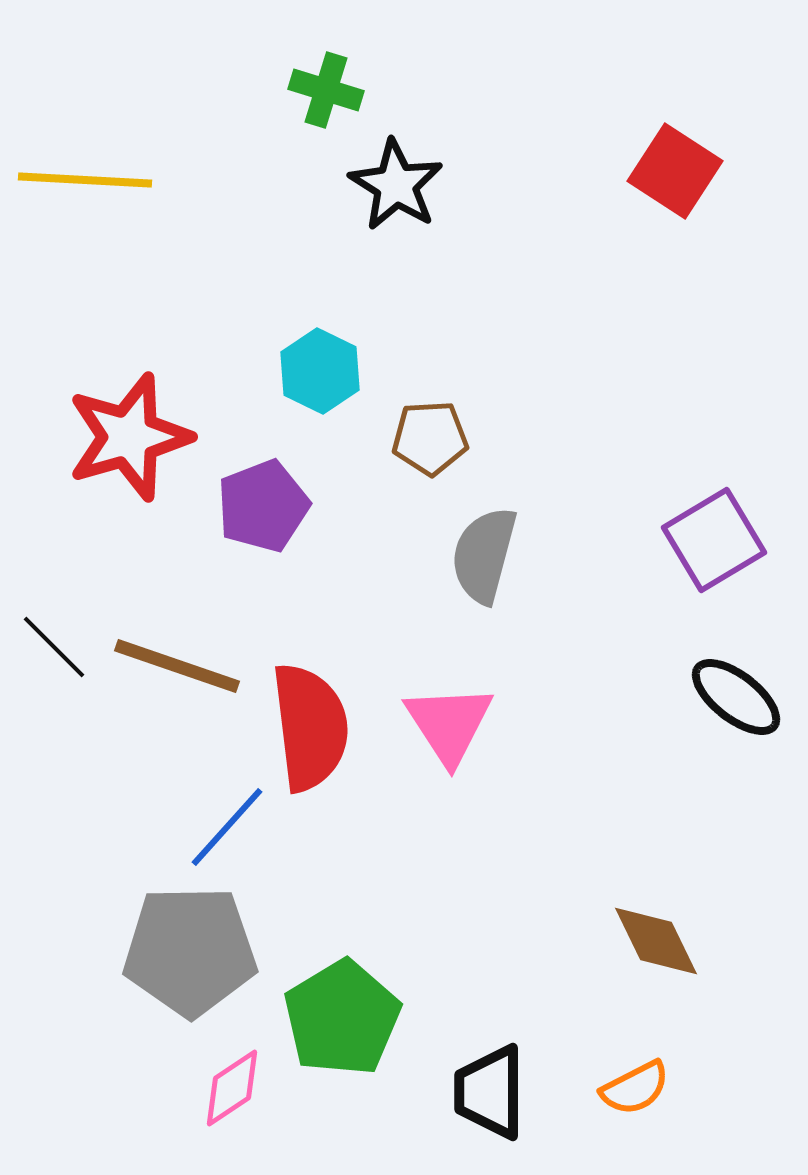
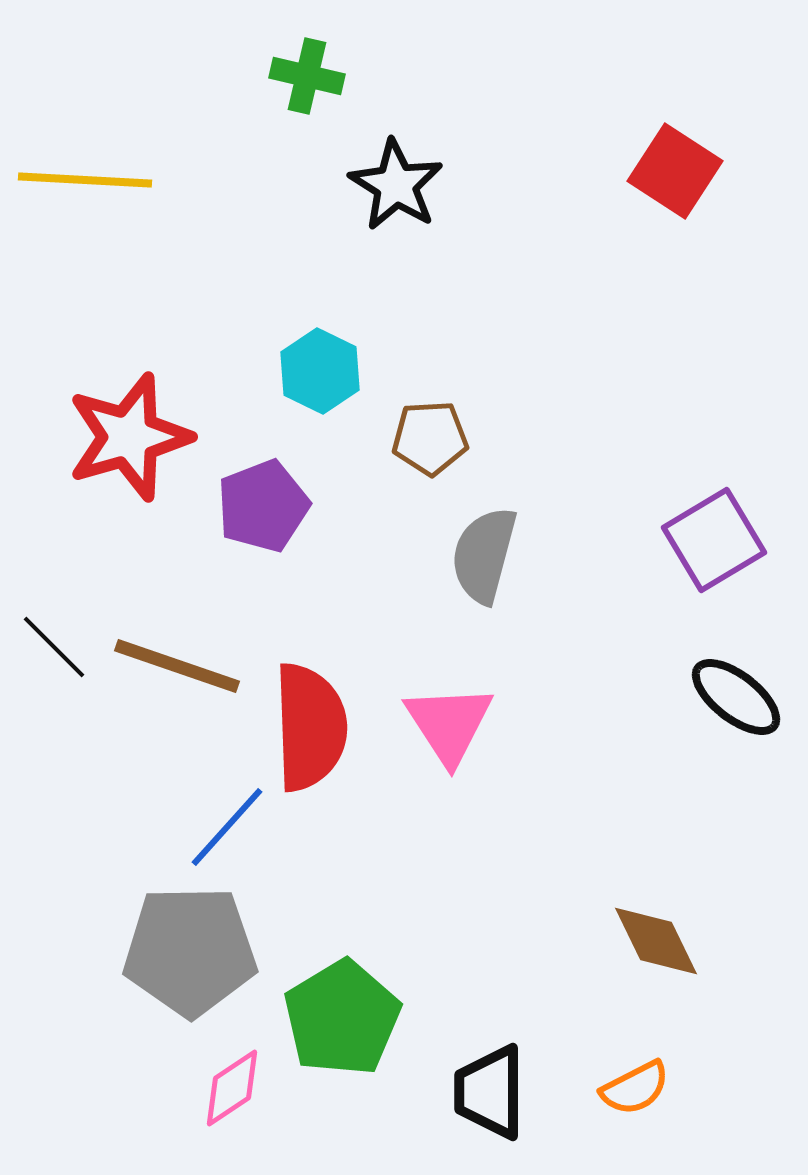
green cross: moved 19 px left, 14 px up; rotated 4 degrees counterclockwise
red semicircle: rotated 5 degrees clockwise
